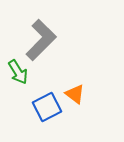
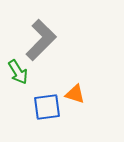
orange triangle: rotated 20 degrees counterclockwise
blue square: rotated 20 degrees clockwise
